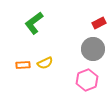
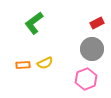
red rectangle: moved 2 px left
gray circle: moved 1 px left
pink hexagon: moved 1 px left, 1 px up
